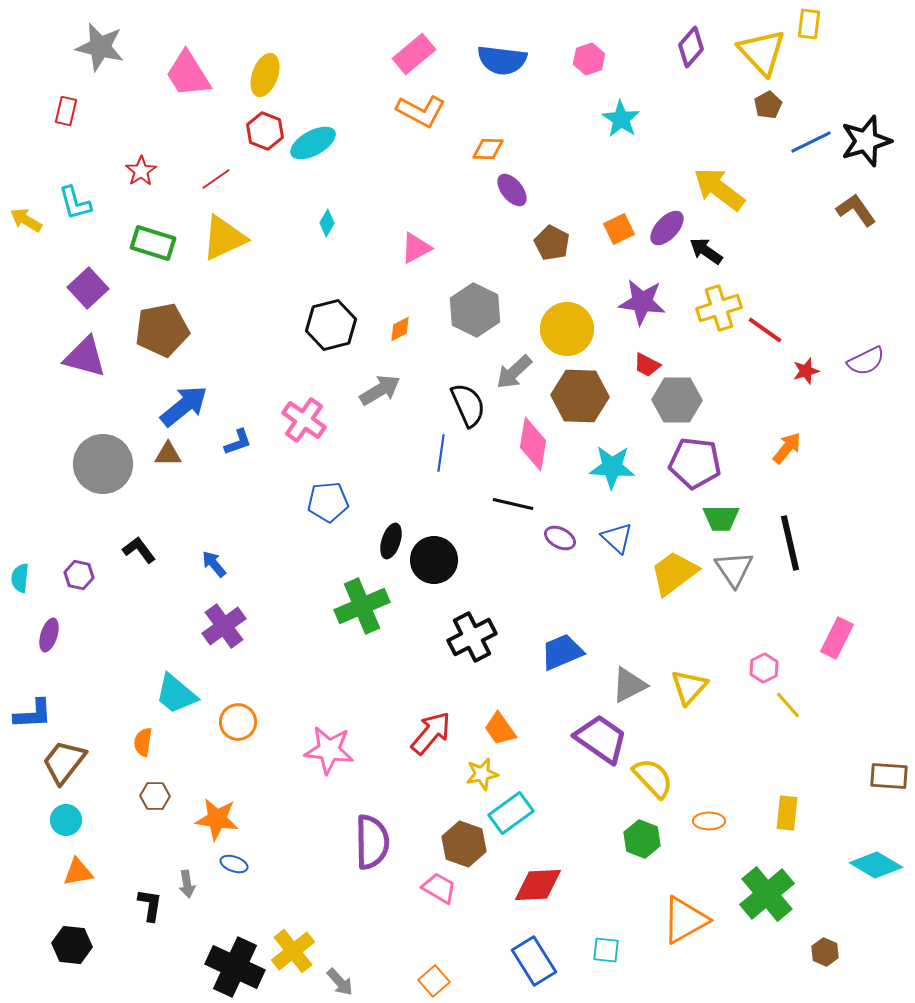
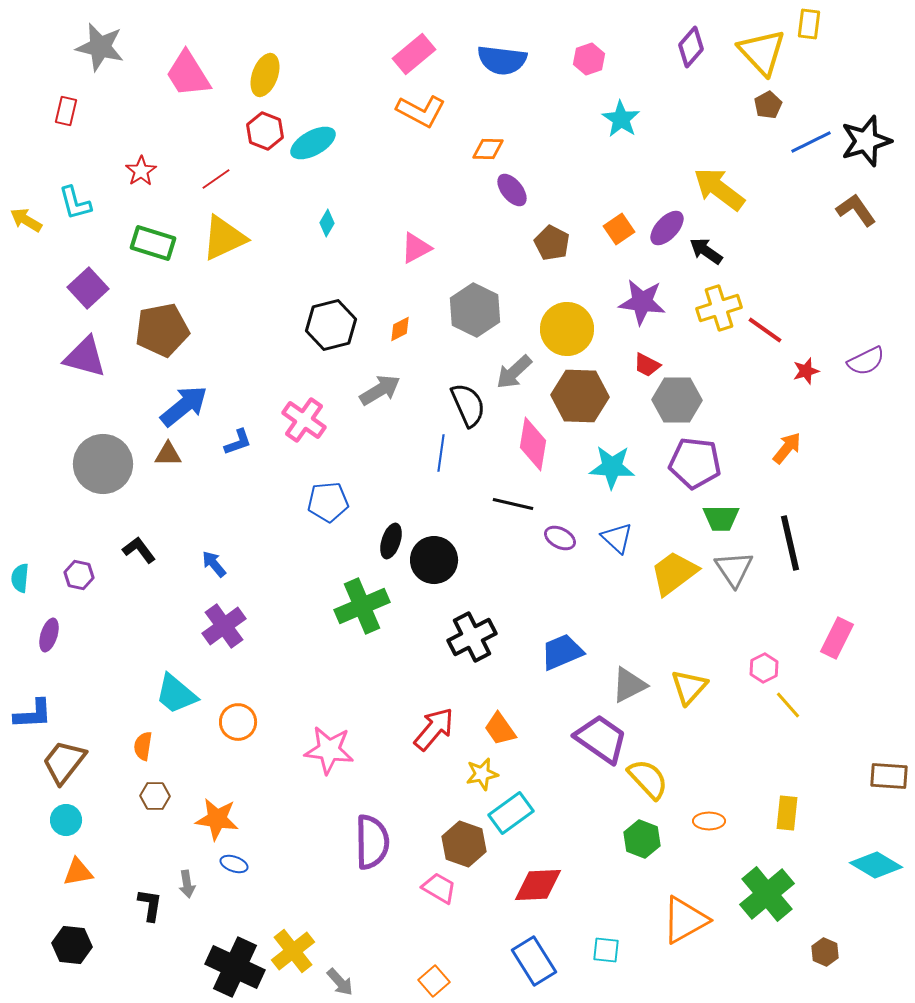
orange square at (619, 229): rotated 8 degrees counterclockwise
red arrow at (431, 733): moved 3 px right, 4 px up
orange semicircle at (143, 742): moved 4 px down
yellow semicircle at (653, 778): moved 5 px left, 1 px down
